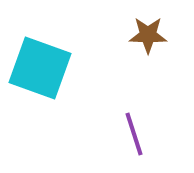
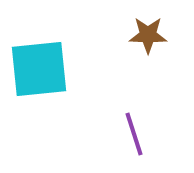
cyan square: moved 1 px left, 1 px down; rotated 26 degrees counterclockwise
